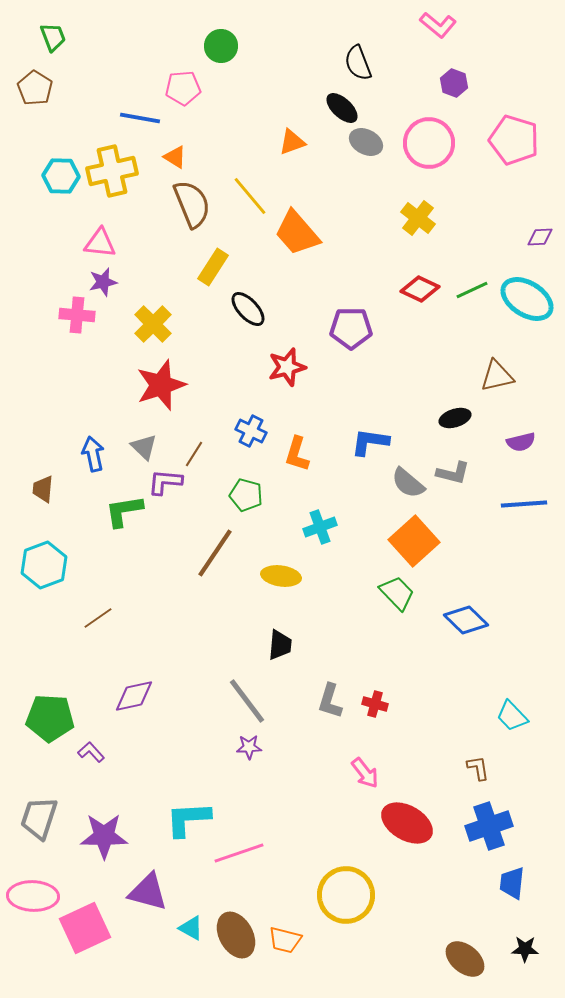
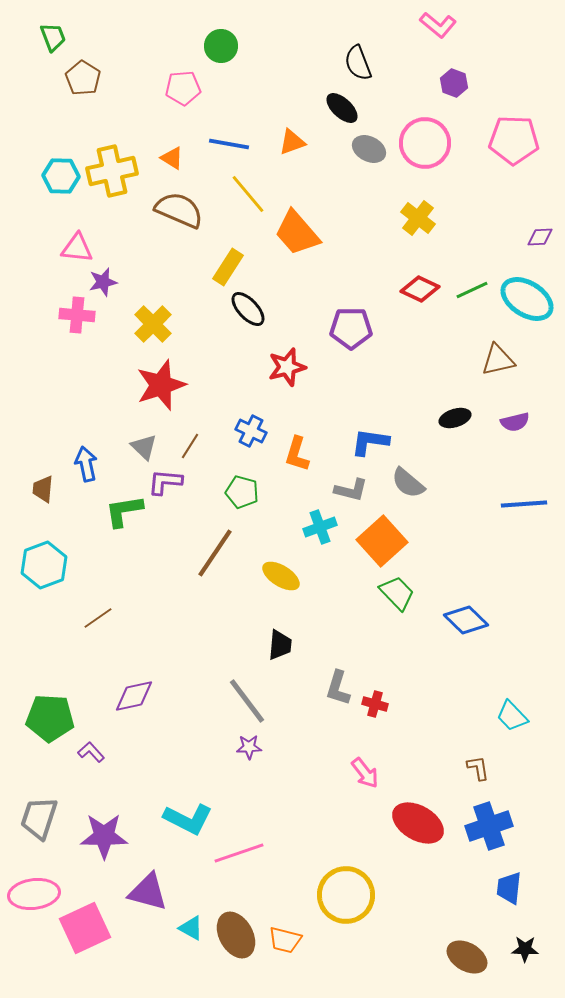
brown pentagon at (35, 88): moved 48 px right, 10 px up
blue line at (140, 118): moved 89 px right, 26 px down
pink pentagon at (514, 140): rotated 15 degrees counterclockwise
gray ellipse at (366, 142): moved 3 px right, 7 px down
pink circle at (429, 143): moved 4 px left
orange triangle at (175, 157): moved 3 px left, 1 px down
yellow line at (250, 196): moved 2 px left, 2 px up
brown semicircle at (192, 204): moved 13 px left, 6 px down; rotated 45 degrees counterclockwise
pink triangle at (100, 243): moved 23 px left, 5 px down
yellow rectangle at (213, 267): moved 15 px right
brown triangle at (497, 376): moved 1 px right, 16 px up
purple semicircle at (521, 442): moved 6 px left, 20 px up
blue arrow at (93, 454): moved 7 px left, 10 px down
brown line at (194, 454): moved 4 px left, 8 px up
gray L-shape at (453, 473): moved 102 px left, 17 px down
green pentagon at (246, 495): moved 4 px left, 3 px up
orange square at (414, 541): moved 32 px left
yellow ellipse at (281, 576): rotated 24 degrees clockwise
gray L-shape at (330, 701): moved 8 px right, 13 px up
cyan L-shape at (188, 819): rotated 150 degrees counterclockwise
red ellipse at (407, 823): moved 11 px right
blue trapezoid at (512, 883): moved 3 px left, 5 px down
pink ellipse at (33, 896): moved 1 px right, 2 px up; rotated 9 degrees counterclockwise
brown ellipse at (465, 959): moved 2 px right, 2 px up; rotated 9 degrees counterclockwise
